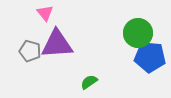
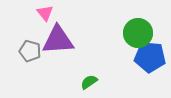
purple triangle: moved 1 px right, 4 px up
